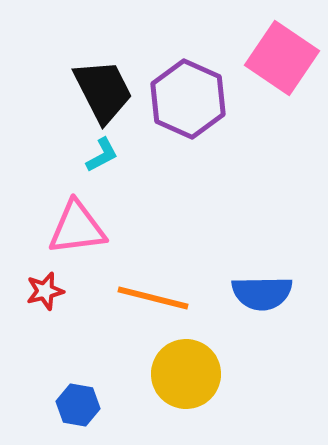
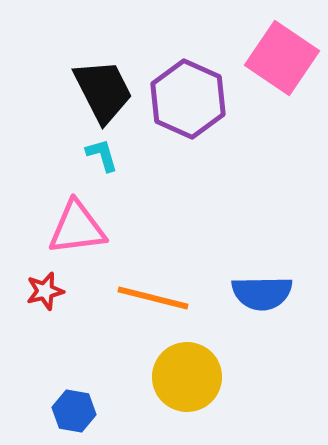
cyan L-shape: rotated 78 degrees counterclockwise
yellow circle: moved 1 px right, 3 px down
blue hexagon: moved 4 px left, 6 px down
